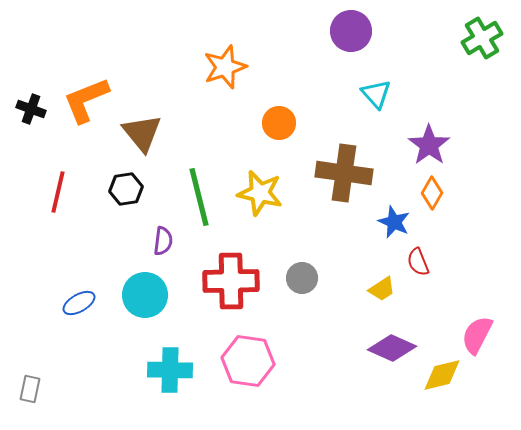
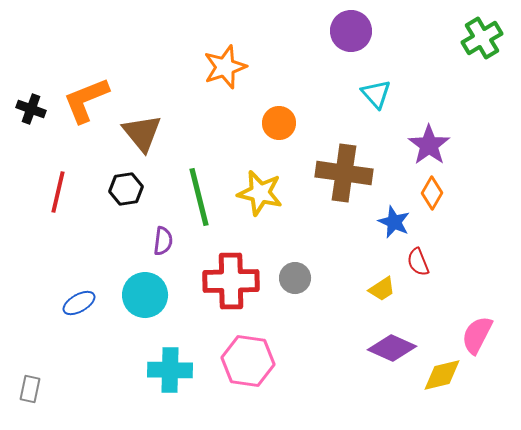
gray circle: moved 7 px left
